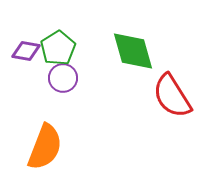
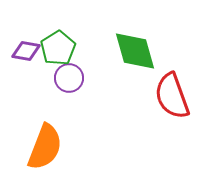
green diamond: moved 2 px right
purple circle: moved 6 px right
red semicircle: rotated 12 degrees clockwise
